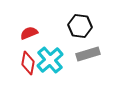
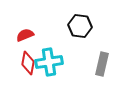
red semicircle: moved 4 px left, 2 px down
gray rectangle: moved 14 px right, 10 px down; rotated 60 degrees counterclockwise
cyan cross: moved 1 px left, 2 px down; rotated 32 degrees clockwise
